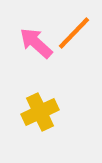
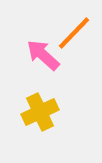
pink arrow: moved 7 px right, 12 px down
